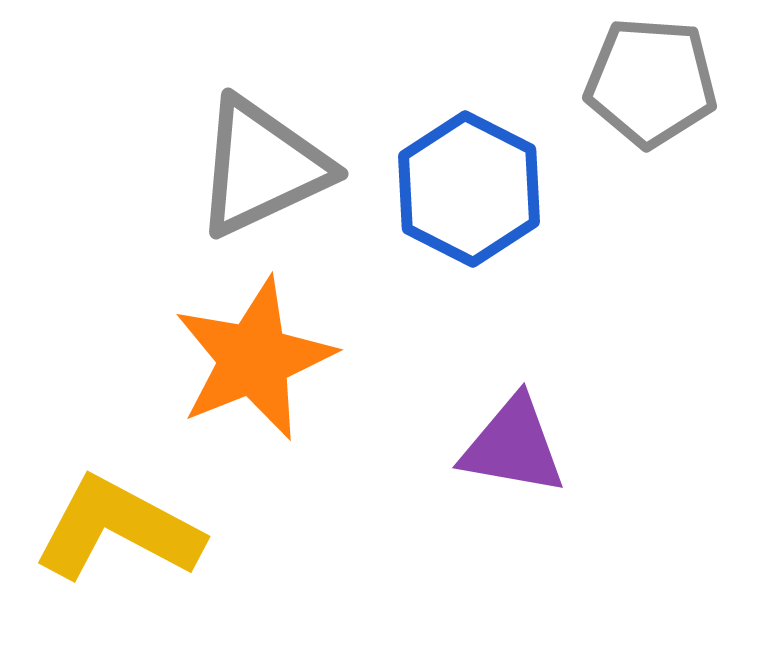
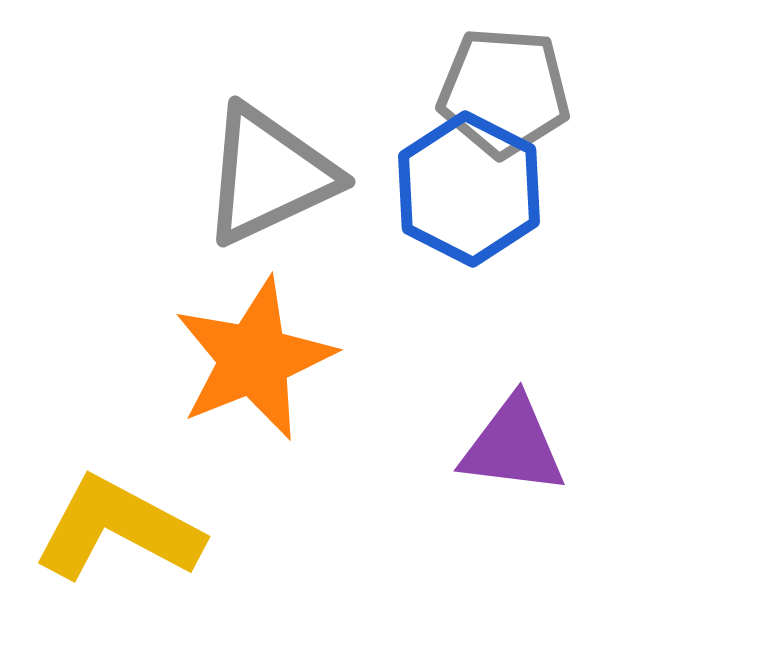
gray pentagon: moved 147 px left, 10 px down
gray triangle: moved 7 px right, 8 px down
purple triangle: rotated 3 degrees counterclockwise
